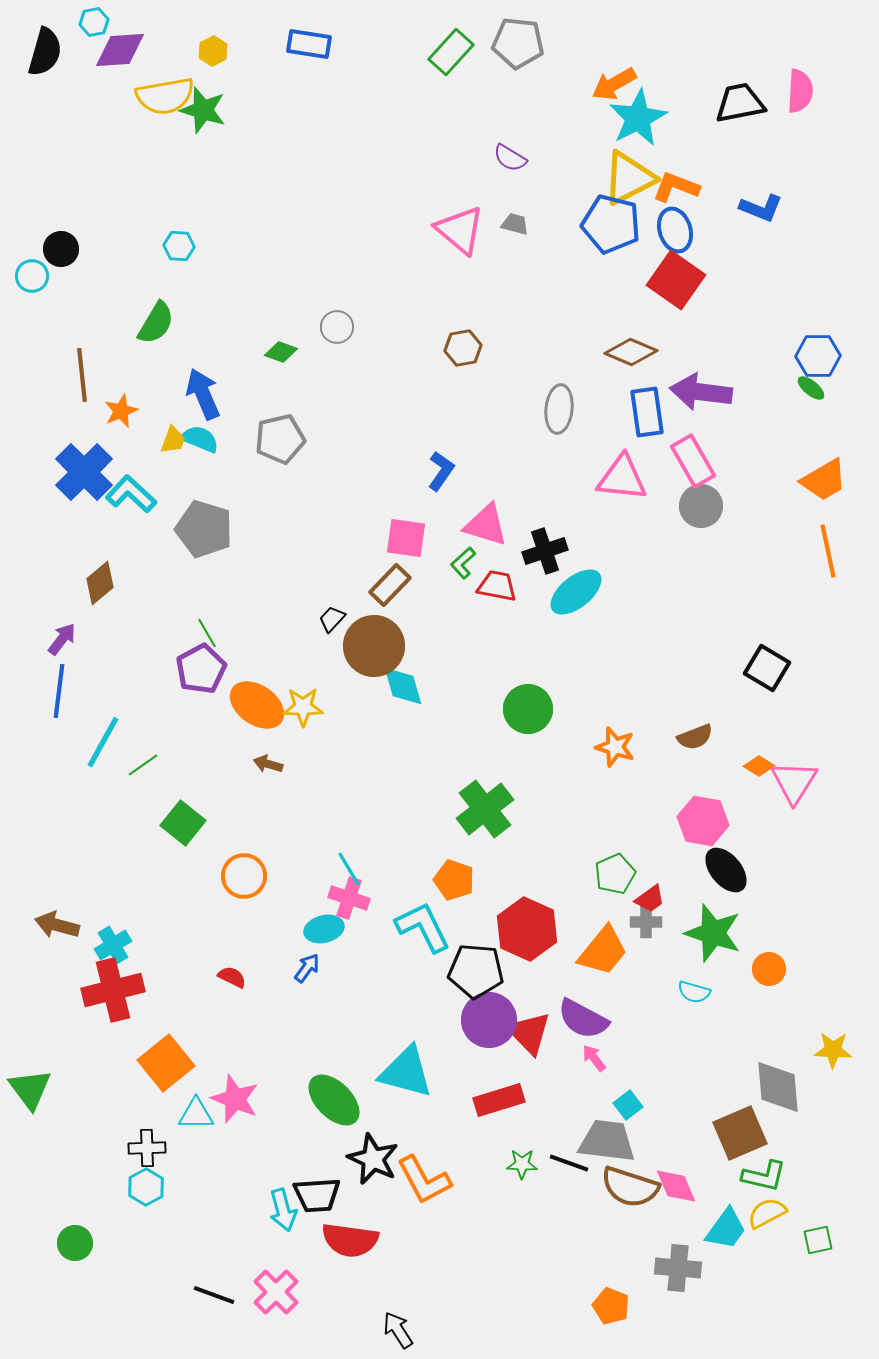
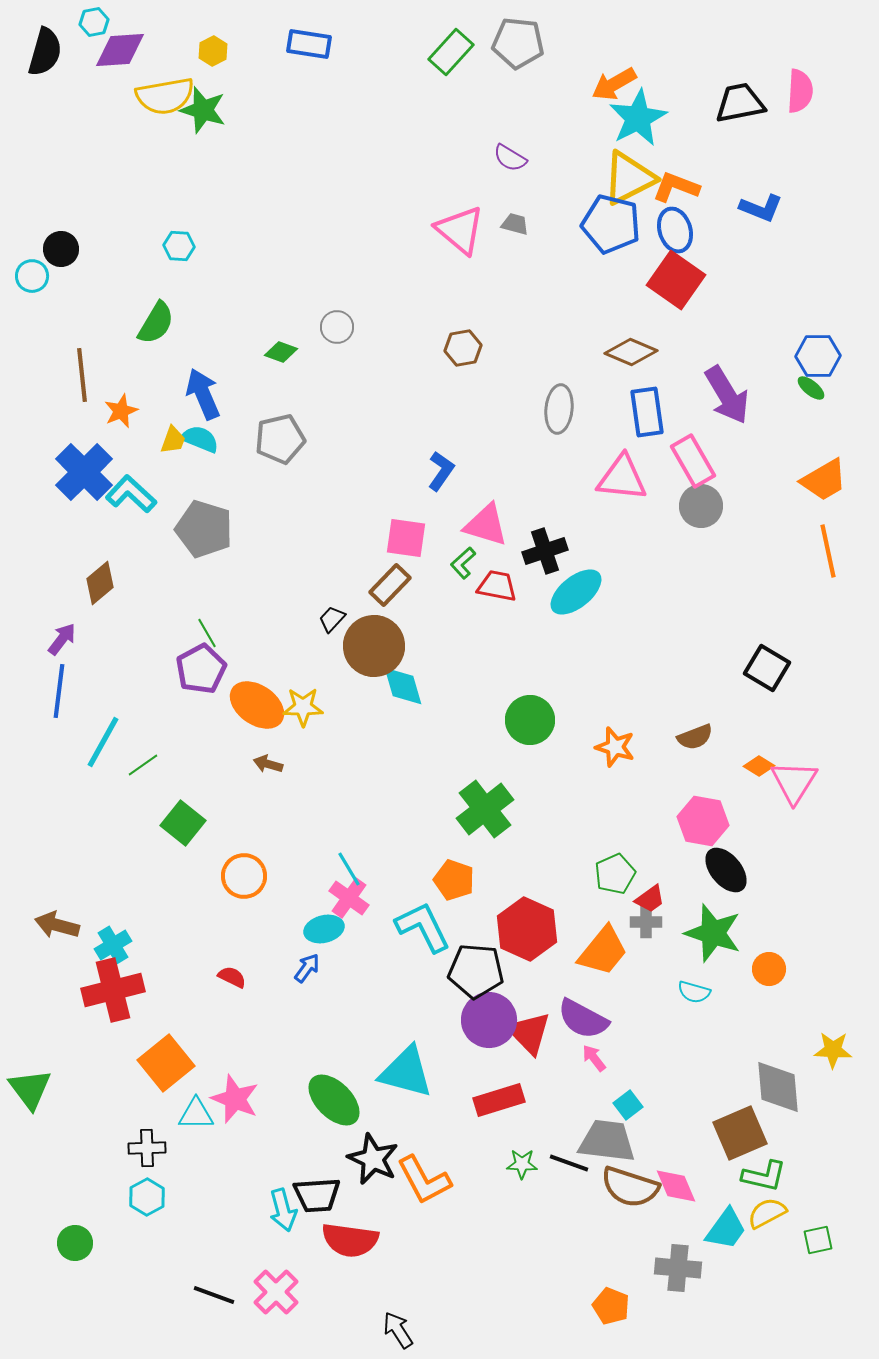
purple arrow at (701, 392): moved 26 px right, 3 px down; rotated 128 degrees counterclockwise
green circle at (528, 709): moved 2 px right, 11 px down
pink cross at (349, 898): rotated 18 degrees clockwise
cyan hexagon at (146, 1187): moved 1 px right, 10 px down
